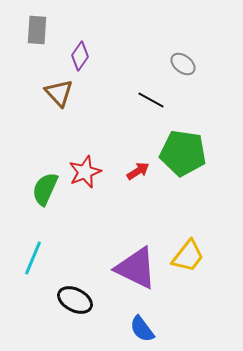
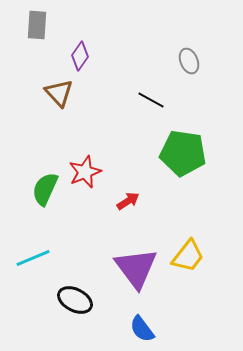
gray rectangle: moved 5 px up
gray ellipse: moved 6 px right, 3 px up; rotated 30 degrees clockwise
red arrow: moved 10 px left, 30 px down
cyan line: rotated 44 degrees clockwise
purple triangle: rotated 27 degrees clockwise
